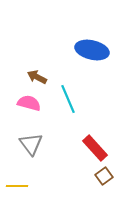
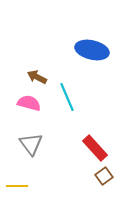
cyan line: moved 1 px left, 2 px up
